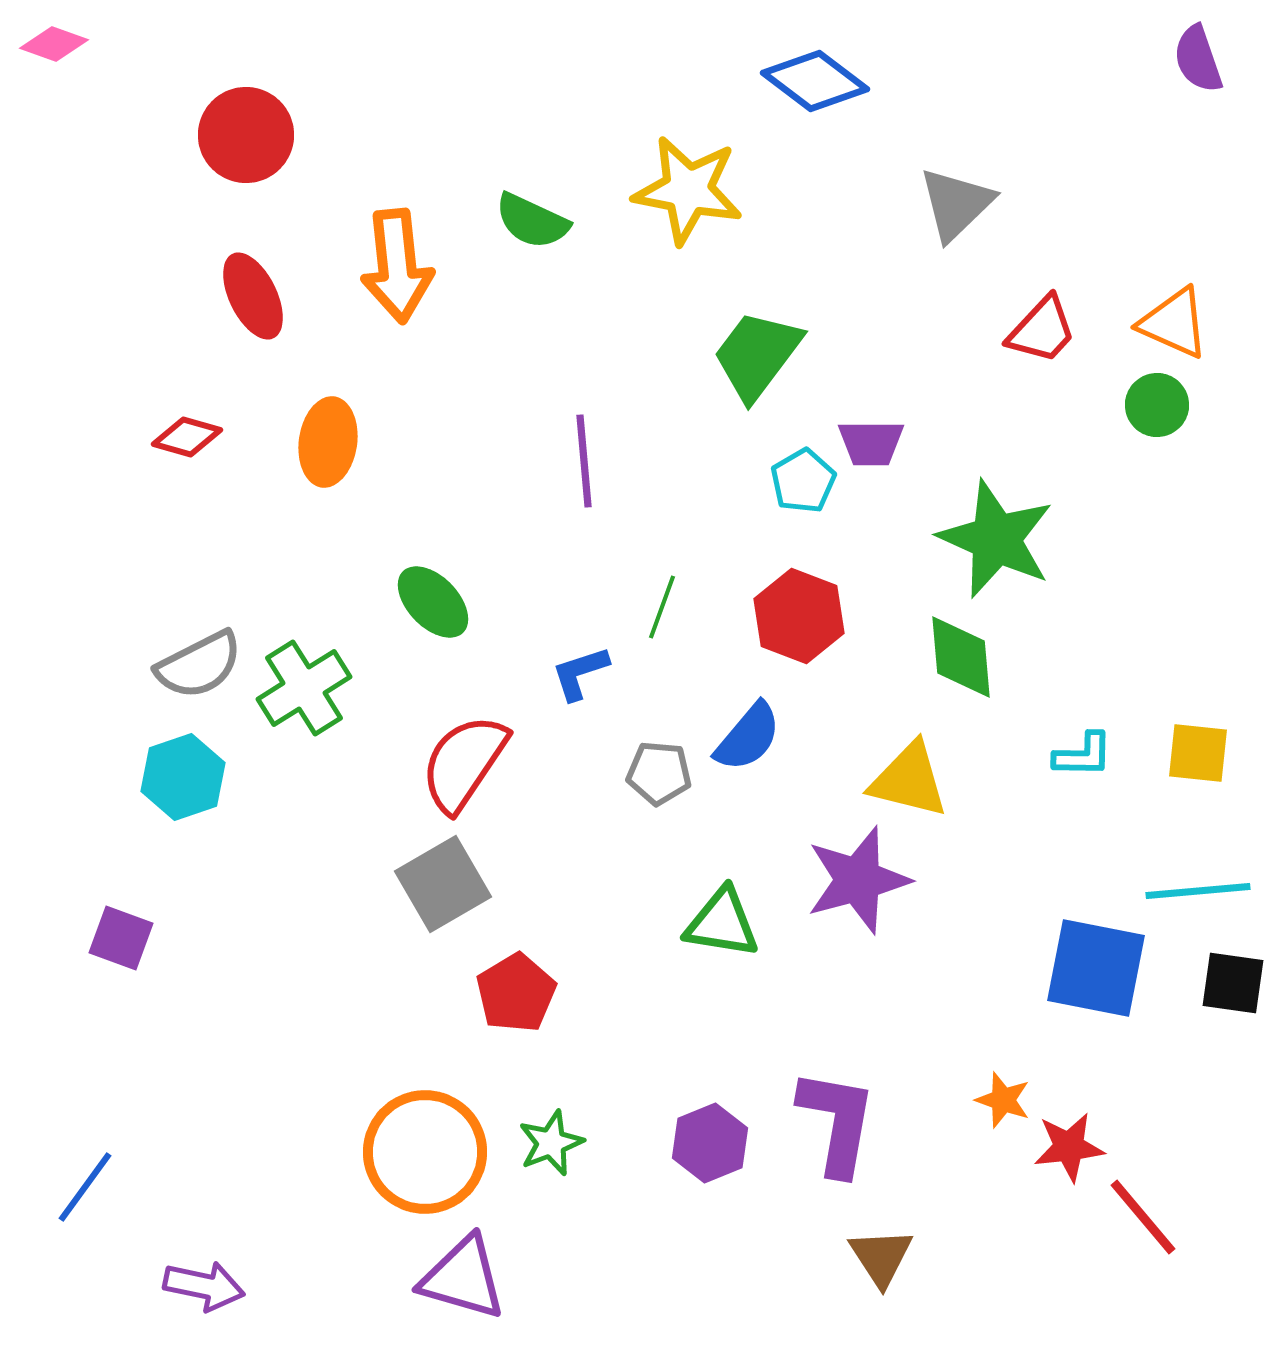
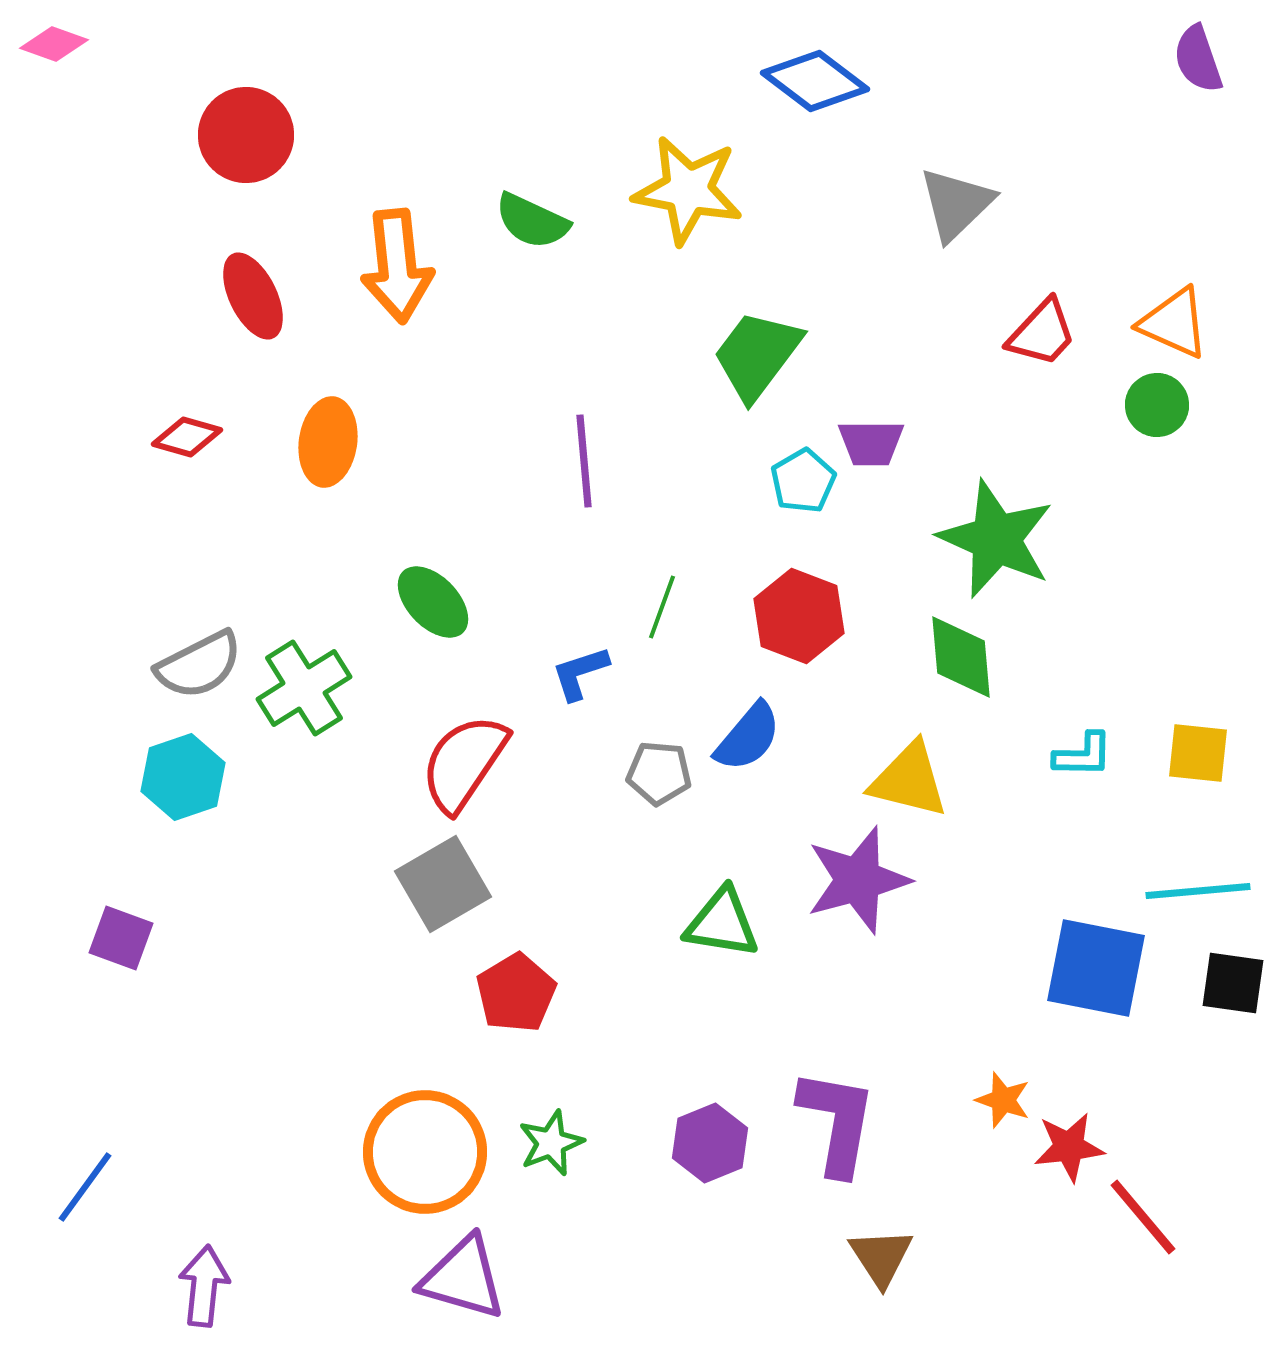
red trapezoid at (1042, 330): moved 3 px down
purple arrow at (204, 1286): rotated 96 degrees counterclockwise
